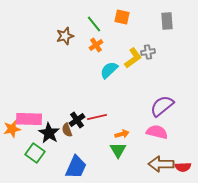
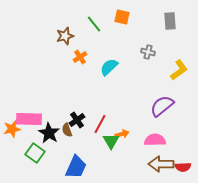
gray rectangle: moved 3 px right
orange cross: moved 16 px left, 12 px down
gray cross: rotated 24 degrees clockwise
yellow L-shape: moved 46 px right, 12 px down
cyan semicircle: moved 3 px up
red line: moved 3 px right, 7 px down; rotated 48 degrees counterclockwise
pink semicircle: moved 2 px left, 8 px down; rotated 15 degrees counterclockwise
green triangle: moved 7 px left, 9 px up
